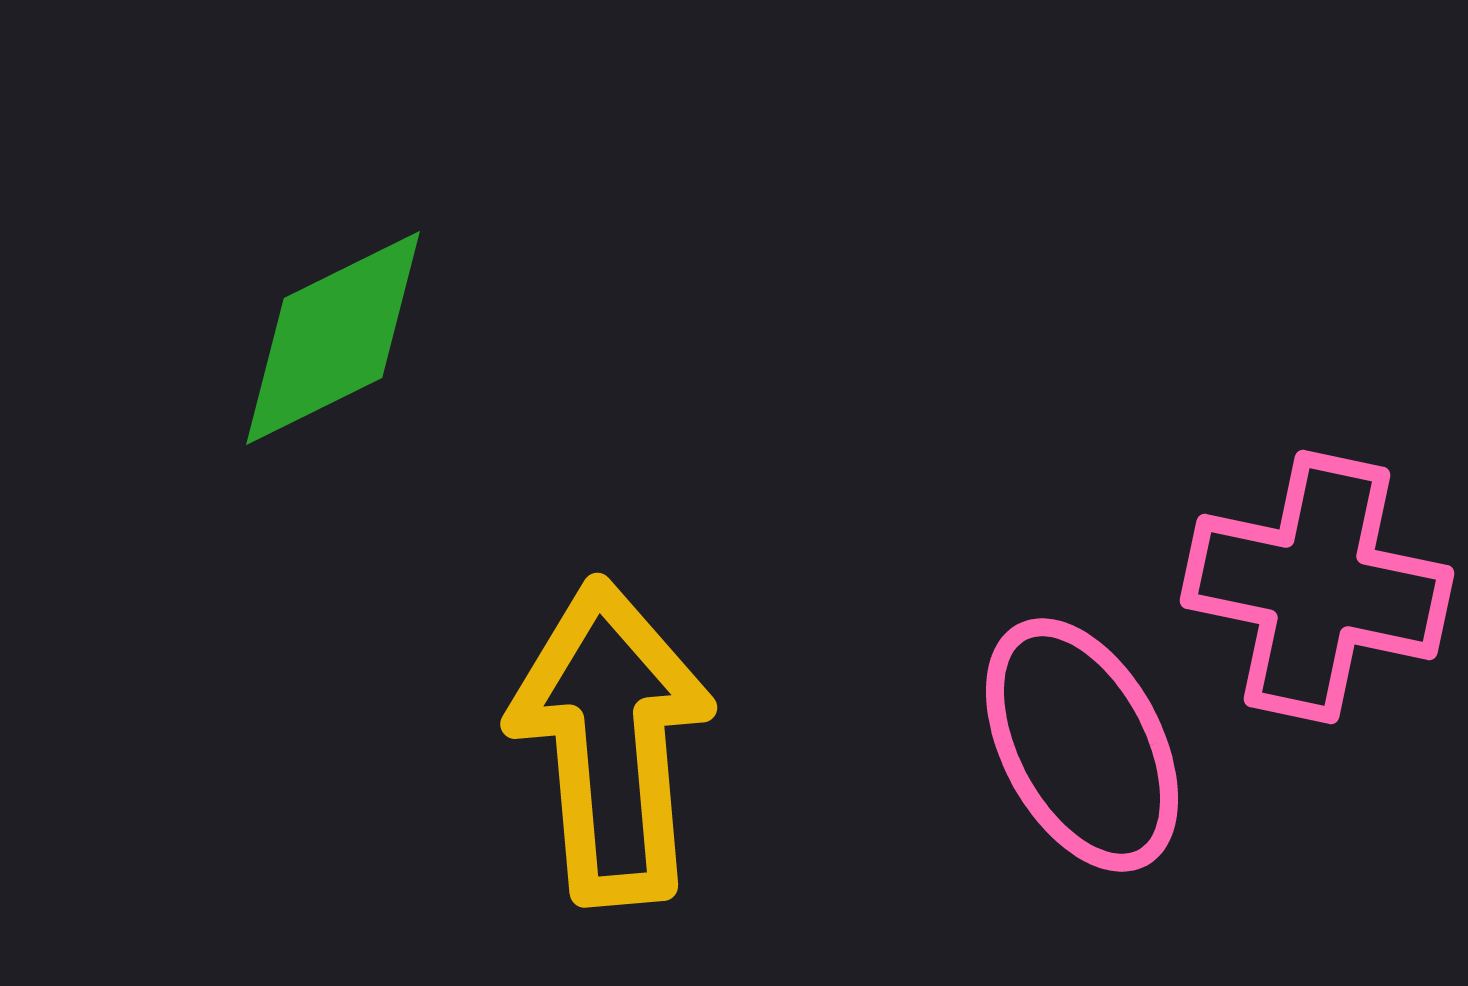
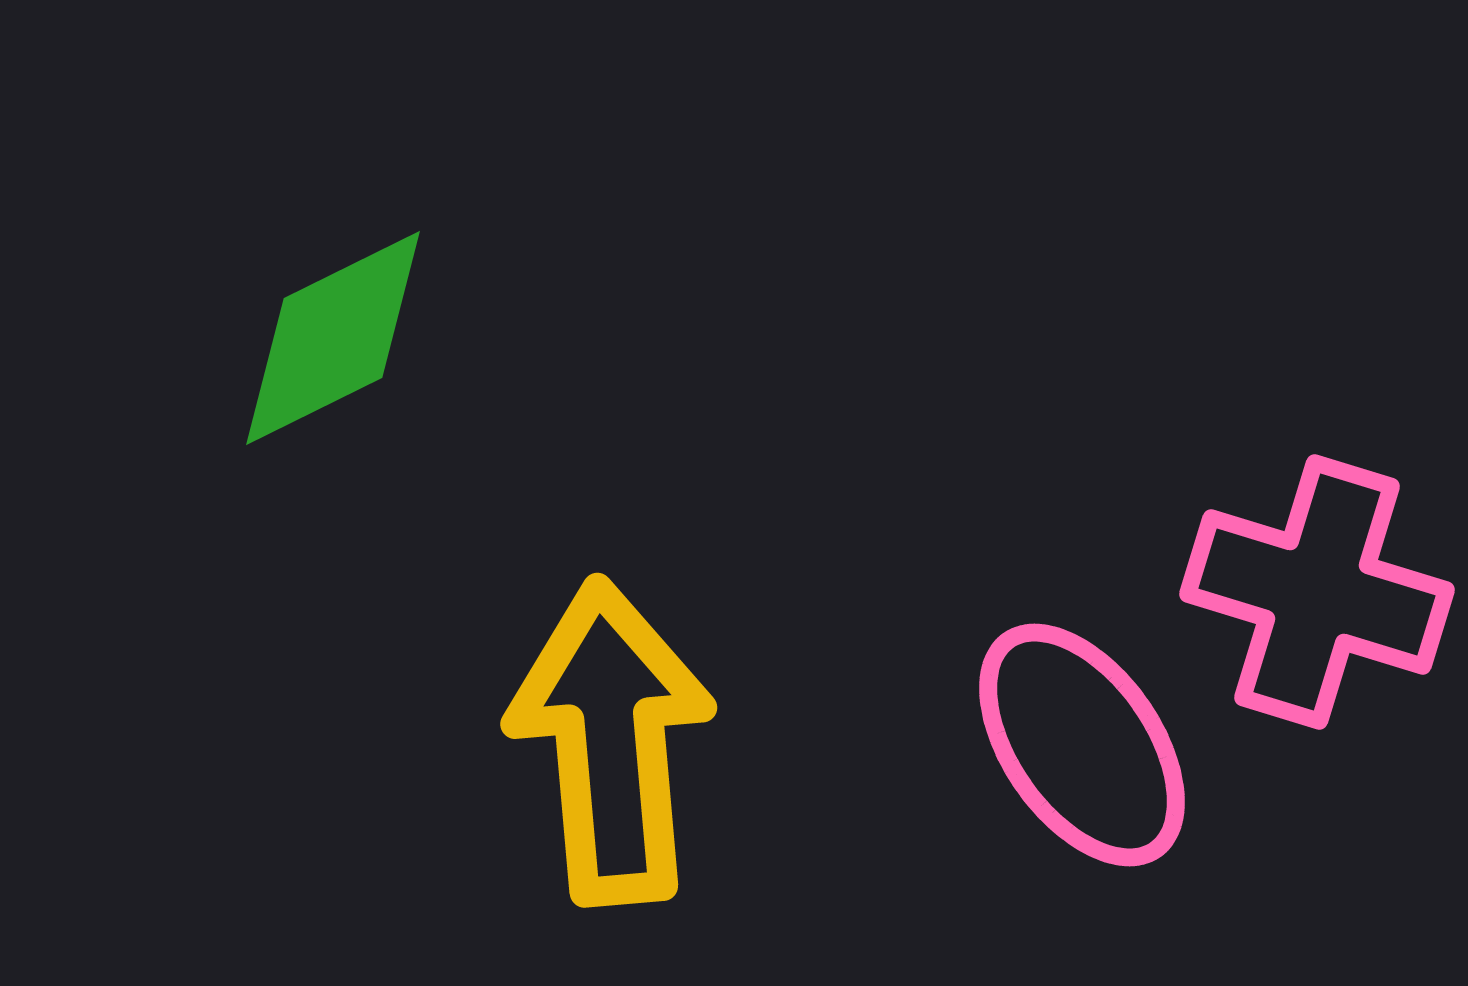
pink cross: moved 5 px down; rotated 5 degrees clockwise
pink ellipse: rotated 7 degrees counterclockwise
